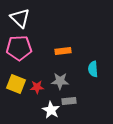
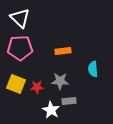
pink pentagon: moved 1 px right
